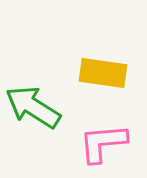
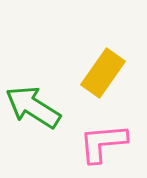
yellow rectangle: rotated 63 degrees counterclockwise
